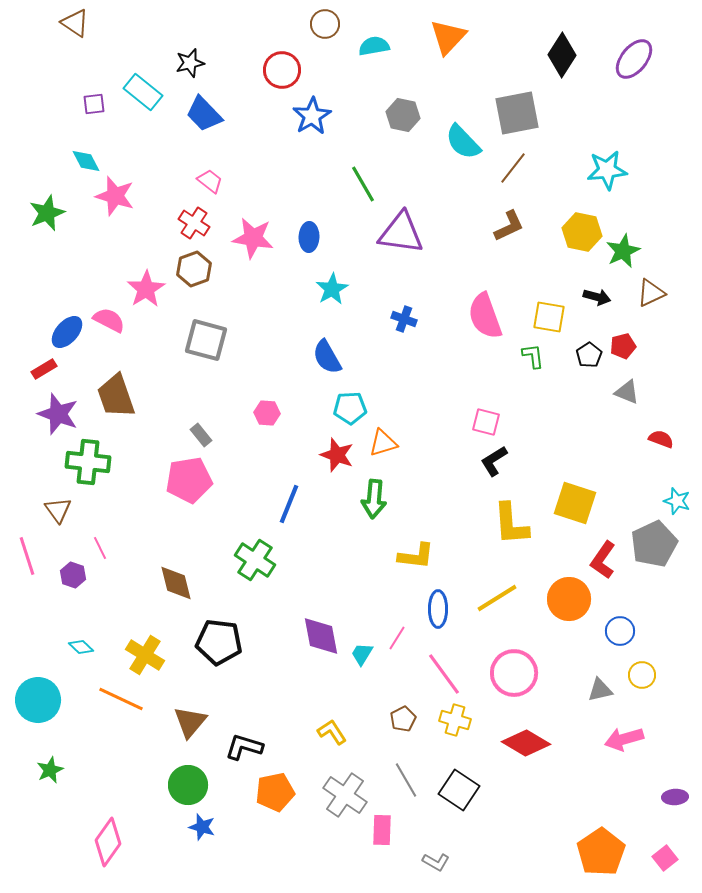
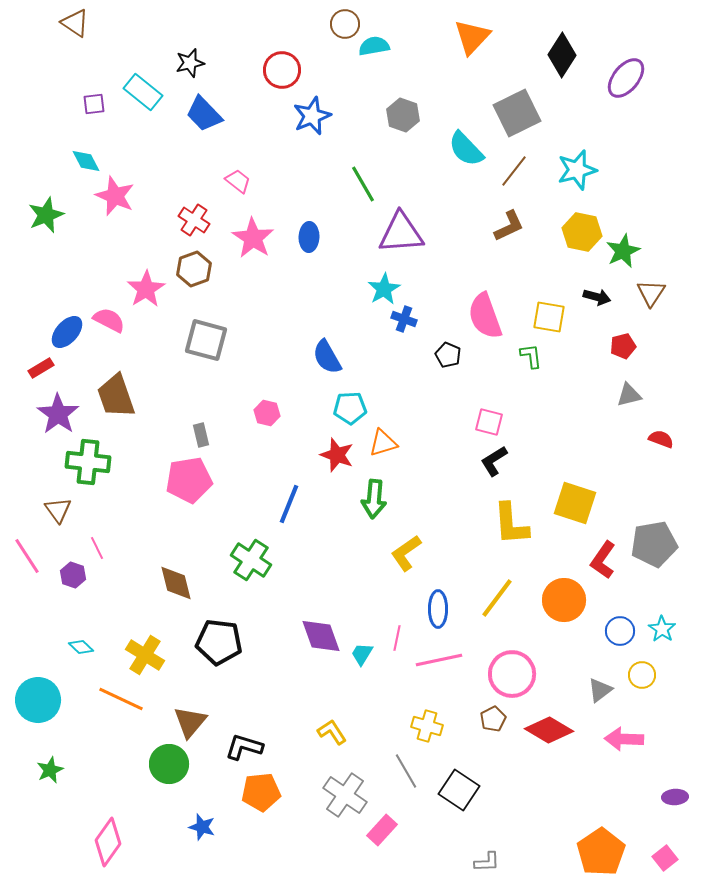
brown circle at (325, 24): moved 20 px right
orange triangle at (448, 37): moved 24 px right
purple ellipse at (634, 59): moved 8 px left, 19 px down
gray square at (517, 113): rotated 15 degrees counterclockwise
gray hexagon at (403, 115): rotated 8 degrees clockwise
blue star at (312, 116): rotated 9 degrees clockwise
cyan semicircle at (463, 142): moved 3 px right, 7 px down
brown line at (513, 168): moved 1 px right, 3 px down
cyan star at (607, 170): moved 30 px left; rotated 9 degrees counterclockwise
pink trapezoid at (210, 181): moved 28 px right
pink star at (115, 196): rotated 6 degrees clockwise
green star at (47, 213): moved 1 px left, 2 px down
red cross at (194, 223): moved 3 px up
purple triangle at (401, 233): rotated 12 degrees counterclockwise
pink star at (253, 238): rotated 24 degrees clockwise
cyan star at (332, 289): moved 52 px right
brown triangle at (651, 293): rotated 32 degrees counterclockwise
black pentagon at (589, 355): moved 141 px left; rotated 15 degrees counterclockwise
green L-shape at (533, 356): moved 2 px left
red rectangle at (44, 369): moved 3 px left, 1 px up
gray triangle at (627, 392): moved 2 px right, 3 px down; rotated 36 degrees counterclockwise
pink hexagon at (267, 413): rotated 10 degrees clockwise
purple star at (58, 414): rotated 15 degrees clockwise
pink square at (486, 422): moved 3 px right
gray rectangle at (201, 435): rotated 25 degrees clockwise
cyan star at (677, 501): moved 15 px left, 128 px down; rotated 16 degrees clockwise
gray pentagon at (654, 544): rotated 15 degrees clockwise
pink line at (100, 548): moved 3 px left
pink line at (27, 556): rotated 15 degrees counterclockwise
yellow L-shape at (416, 556): moved 10 px left, 3 px up; rotated 138 degrees clockwise
green cross at (255, 560): moved 4 px left
yellow line at (497, 598): rotated 21 degrees counterclockwise
orange circle at (569, 599): moved 5 px left, 1 px down
purple diamond at (321, 636): rotated 9 degrees counterclockwise
pink line at (397, 638): rotated 20 degrees counterclockwise
pink circle at (514, 673): moved 2 px left, 1 px down
pink line at (444, 674): moved 5 px left, 14 px up; rotated 66 degrees counterclockwise
gray triangle at (600, 690): rotated 24 degrees counterclockwise
brown pentagon at (403, 719): moved 90 px right
yellow cross at (455, 720): moved 28 px left, 6 px down
pink arrow at (624, 739): rotated 18 degrees clockwise
red diamond at (526, 743): moved 23 px right, 13 px up
gray line at (406, 780): moved 9 px up
green circle at (188, 785): moved 19 px left, 21 px up
orange pentagon at (275, 792): moved 14 px left; rotated 6 degrees clockwise
pink rectangle at (382, 830): rotated 40 degrees clockwise
gray L-shape at (436, 862): moved 51 px right; rotated 32 degrees counterclockwise
